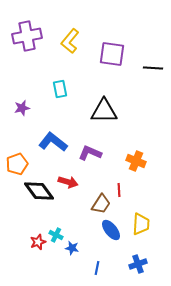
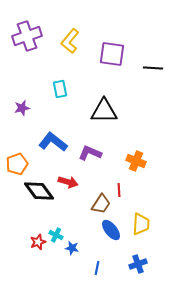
purple cross: rotated 8 degrees counterclockwise
